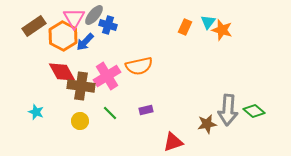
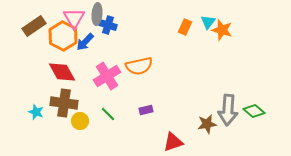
gray ellipse: moved 3 px right, 1 px up; rotated 35 degrees counterclockwise
brown cross: moved 17 px left, 17 px down
green line: moved 2 px left, 1 px down
